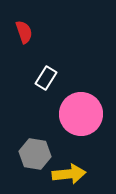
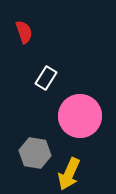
pink circle: moved 1 px left, 2 px down
gray hexagon: moved 1 px up
yellow arrow: rotated 120 degrees clockwise
